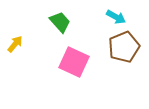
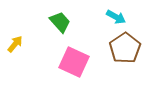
brown pentagon: moved 1 px right, 1 px down; rotated 12 degrees counterclockwise
